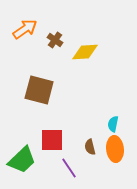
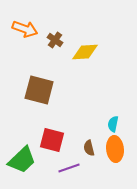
orange arrow: rotated 55 degrees clockwise
red square: rotated 15 degrees clockwise
brown semicircle: moved 1 px left, 1 px down
purple line: rotated 75 degrees counterclockwise
